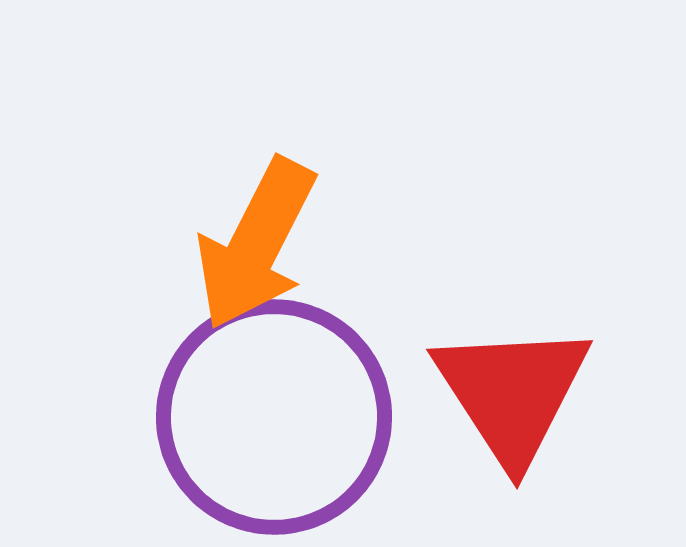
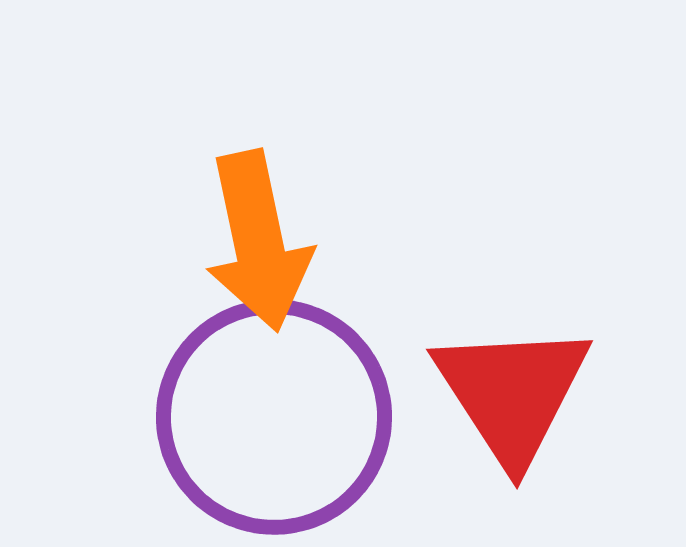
orange arrow: moved 2 px right, 3 px up; rotated 39 degrees counterclockwise
